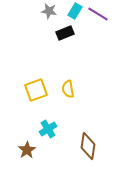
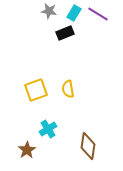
cyan rectangle: moved 1 px left, 2 px down
